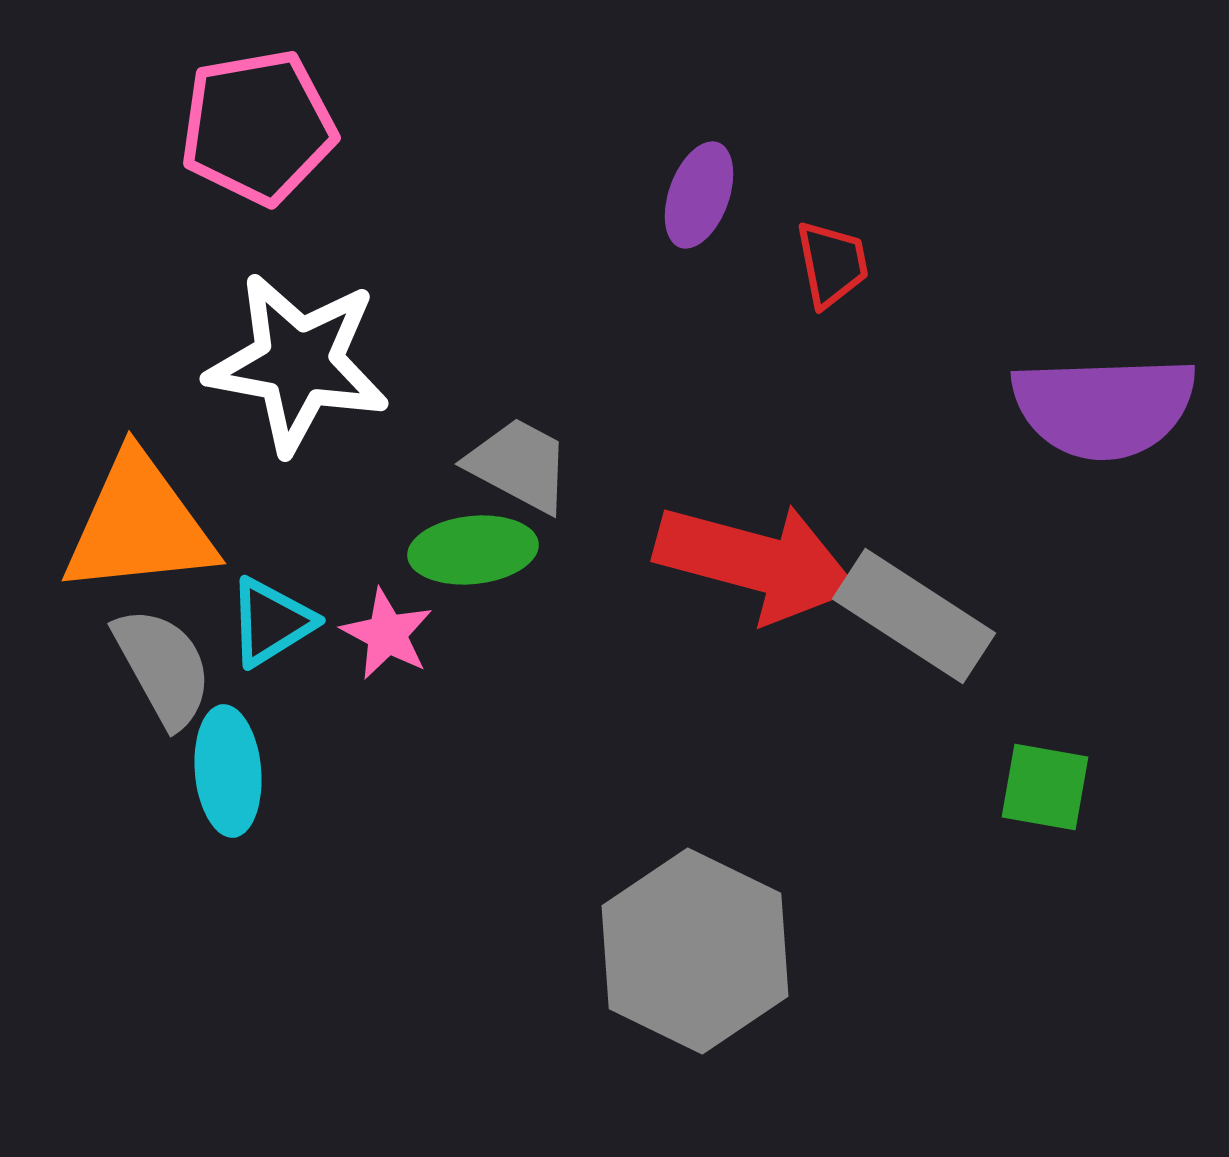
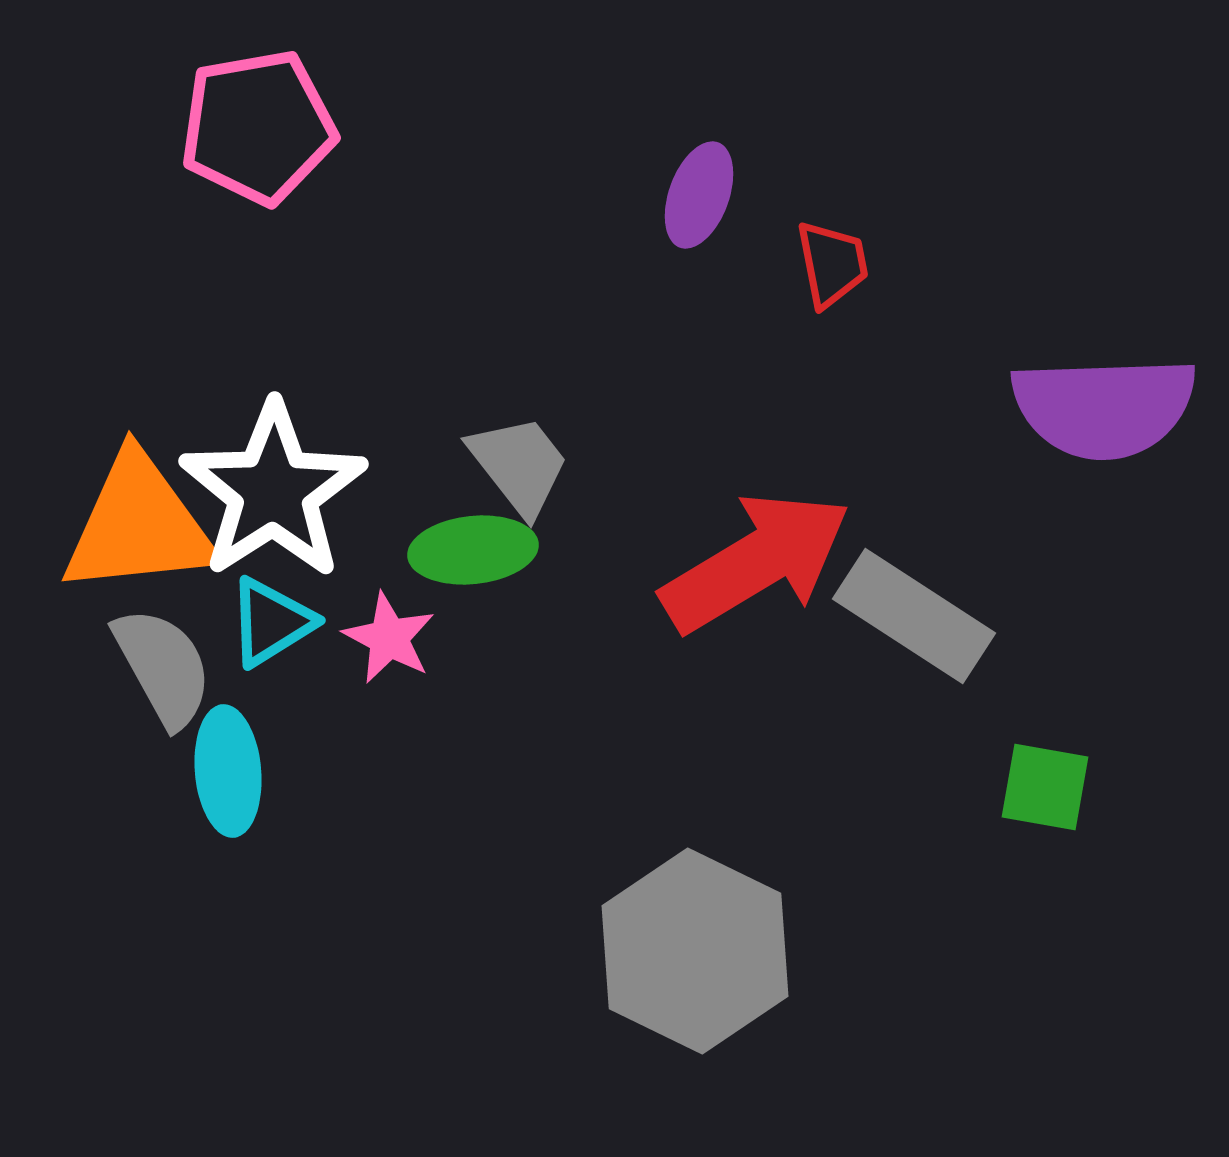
white star: moved 25 px left, 128 px down; rotated 29 degrees clockwise
gray trapezoid: rotated 24 degrees clockwise
red arrow: rotated 46 degrees counterclockwise
pink star: moved 2 px right, 4 px down
